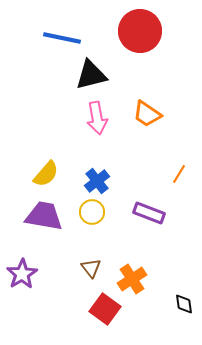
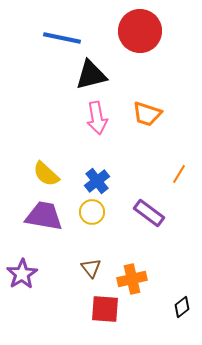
orange trapezoid: rotated 16 degrees counterclockwise
yellow semicircle: rotated 92 degrees clockwise
purple rectangle: rotated 16 degrees clockwise
orange cross: rotated 20 degrees clockwise
black diamond: moved 2 px left, 3 px down; rotated 60 degrees clockwise
red square: rotated 32 degrees counterclockwise
